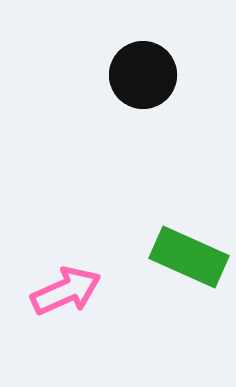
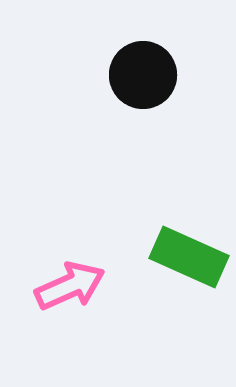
pink arrow: moved 4 px right, 5 px up
